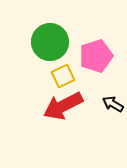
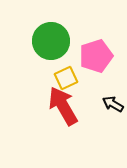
green circle: moved 1 px right, 1 px up
yellow square: moved 3 px right, 2 px down
red arrow: rotated 87 degrees clockwise
